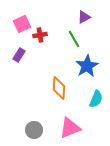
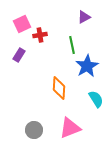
green line: moved 2 px left, 6 px down; rotated 18 degrees clockwise
cyan semicircle: rotated 54 degrees counterclockwise
